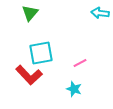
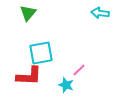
green triangle: moved 2 px left
pink line: moved 1 px left, 7 px down; rotated 16 degrees counterclockwise
red L-shape: moved 1 px down; rotated 44 degrees counterclockwise
cyan star: moved 8 px left, 4 px up
